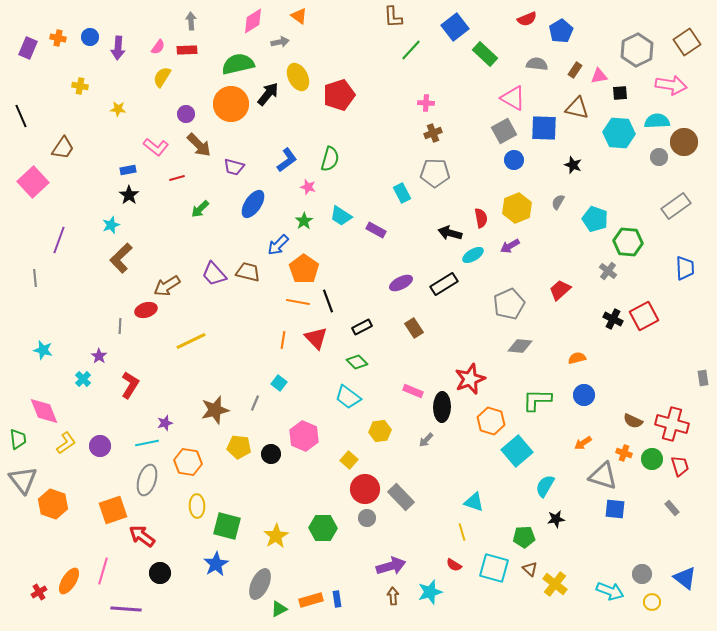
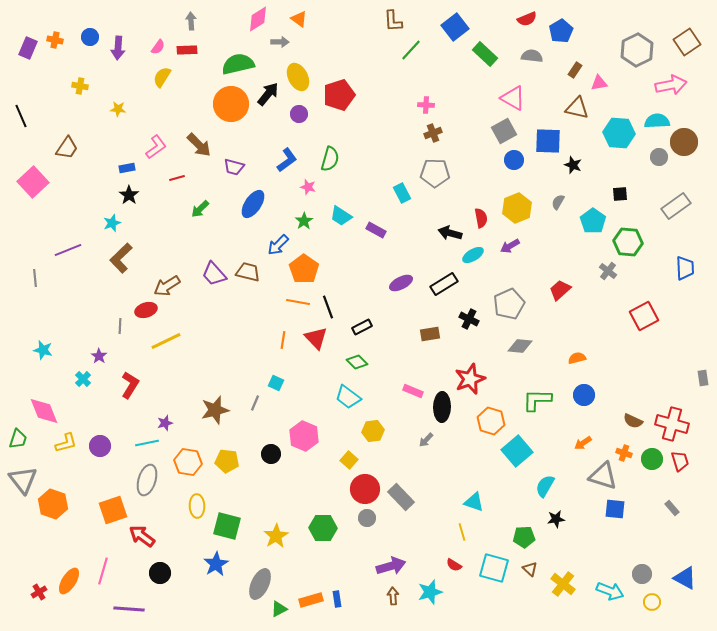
orange triangle at (299, 16): moved 3 px down
brown L-shape at (393, 17): moved 4 px down
pink diamond at (253, 21): moved 5 px right, 2 px up
orange cross at (58, 38): moved 3 px left, 2 px down
gray arrow at (280, 42): rotated 12 degrees clockwise
gray semicircle at (537, 64): moved 5 px left, 8 px up
pink triangle at (599, 76): moved 7 px down
pink arrow at (671, 85): rotated 20 degrees counterclockwise
black square at (620, 93): moved 101 px down
pink cross at (426, 103): moved 2 px down
purple circle at (186, 114): moved 113 px right
blue square at (544, 128): moved 4 px right, 13 px down
pink L-shape at (156, 147): rotated 75 degrees counterclockwise
brown trapezoid at (63, 148): moved 4 px right
blue rectangle at (128, 170): moved 1 px left, 2 px up
cyan pentagon at (595, 219): moved 2 px left, 2 px down; rotated 15 degrees clockwise
cyan star at (111, 225): moved 1 px right, 2 px up
purple line at (59, 240): moved 9 px right, 10 px down; rotated 48 degrees clockwise
black line at (328, 301): moved 6 px down
black cross at (613, 319): moved 144 px left
brown rectangle at (414, 328): moved 16 px right, 6 px down; rotated 66 degrees counterclockwise
yellow line at (191, 341): moved 25 px left
cyan square at (279, 383): moved 3 px left; rotated 14 degrees counterclockwise
yellow hexagon at (380, 431): moved 7 px left
green trapezoid at (18, 439): rotated 25 degrees clockwise
yellow L-shape at (66, 443): rotated 20 degrees clockwise
yellow pentagon at (239, 447): moved 12 px left, 14 px down
red trapezoid at (680, 466): moved 5 px up
blue triangle at (685, 578): rotated 10 degrees counterclockwise
yellow cross at (555, 584): moved 8 px right
purple line at (126, 609): moved 3 px right
